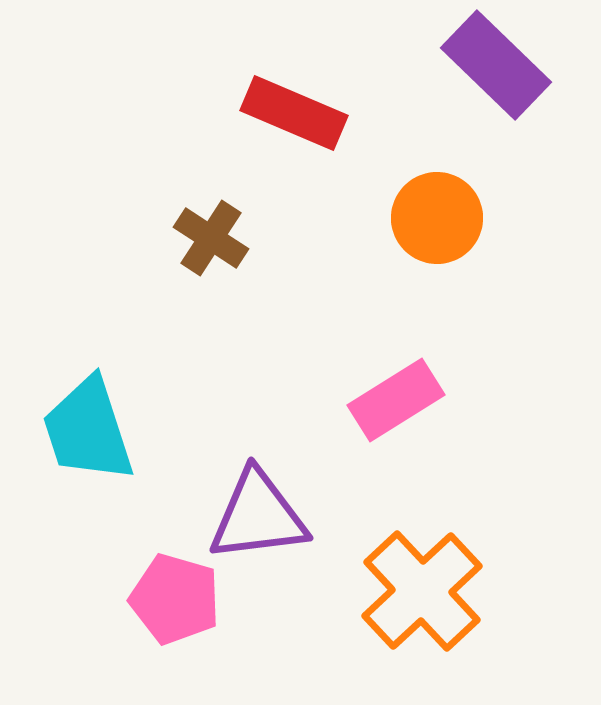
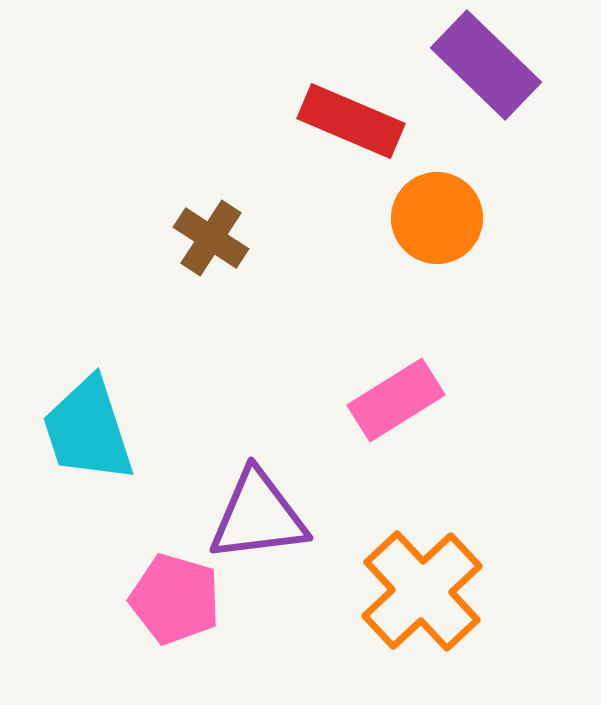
purple rectangle: moved 10 px left
red rectangle: moved 57 px right, 8 px down
